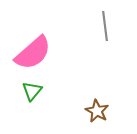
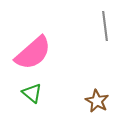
green triangle: moved 2 px down; rotated 30 degrees counterclockwise
brown star: moved 10 px up
